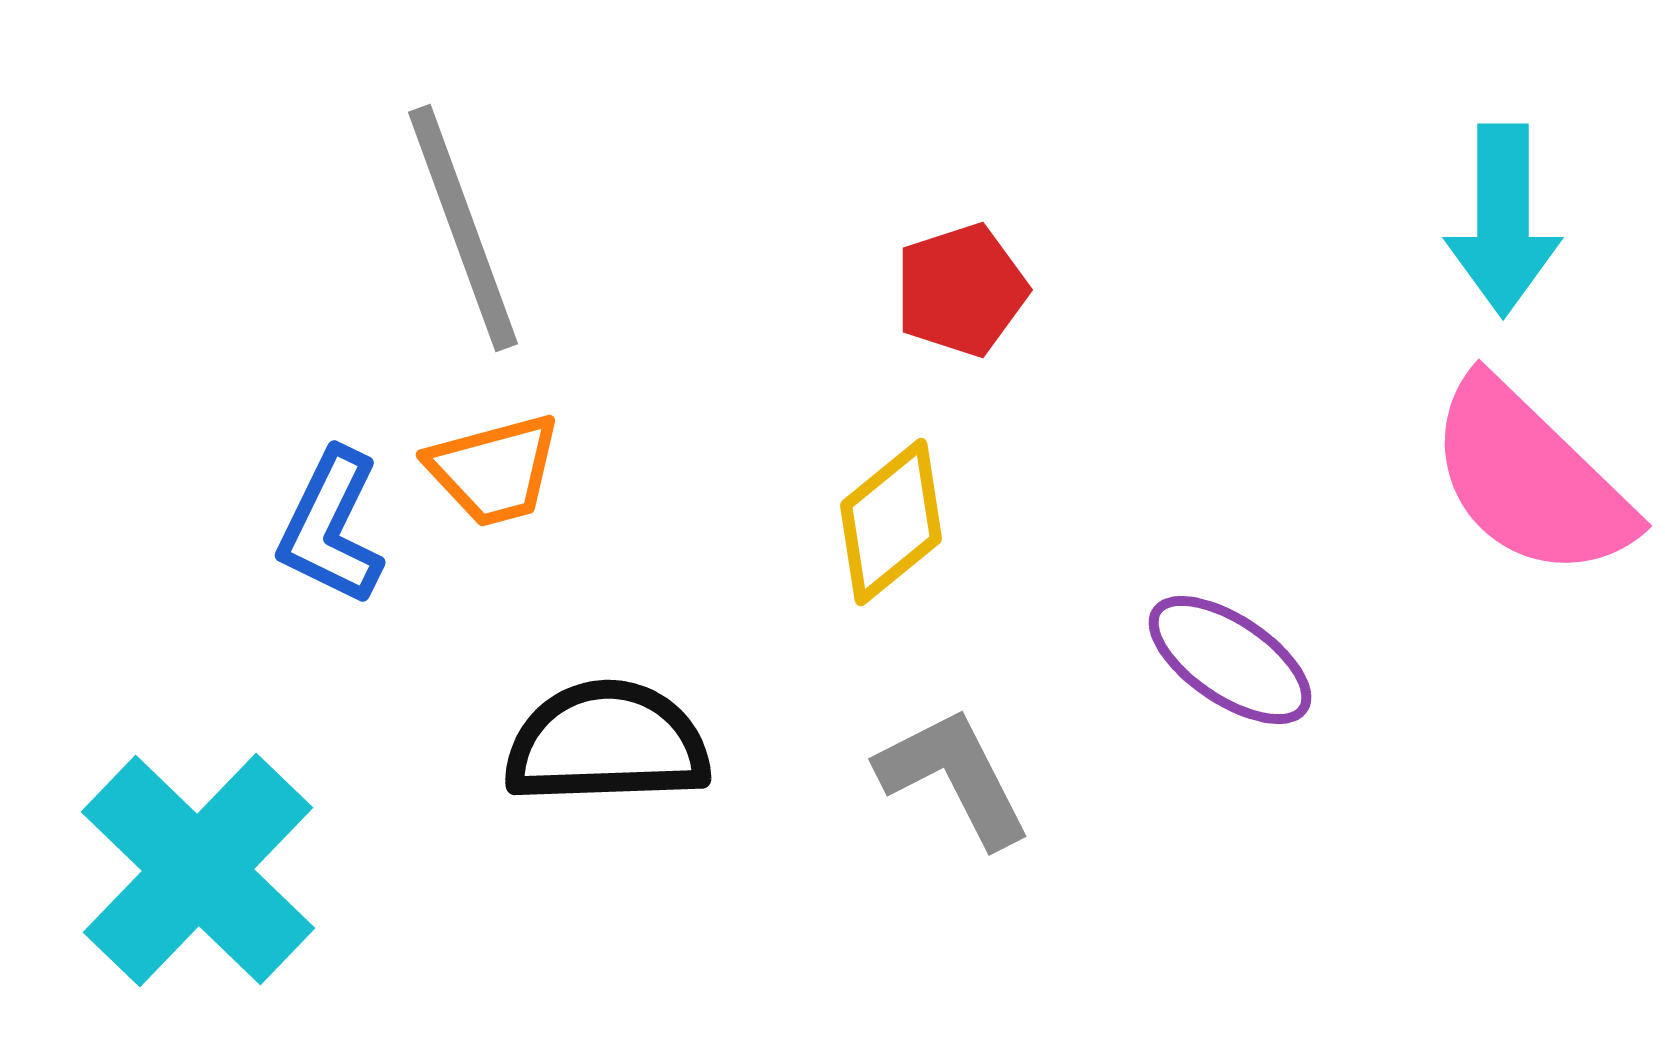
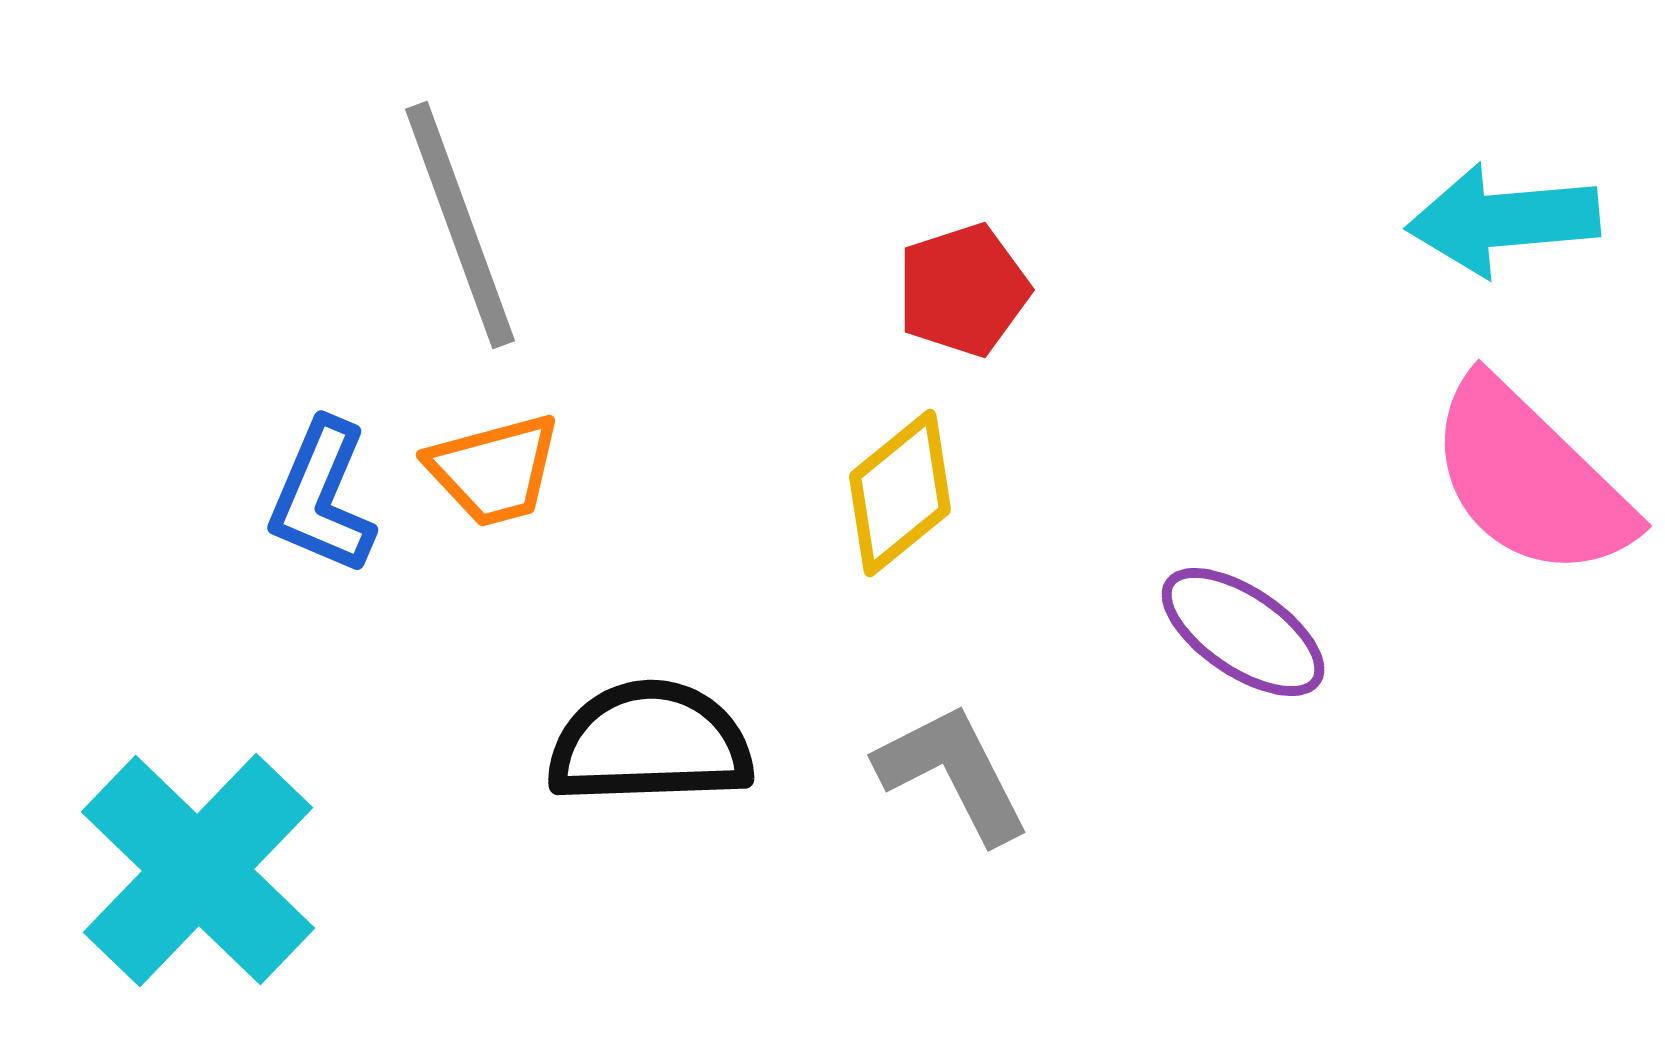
cyan arrow: rotated 85 degrees clockwise
gray line: moved 3 px left, 3 px up
red pentagon: moved 2 px right
yellow diamond: moved 9 px right, 29 px up
blue L-shape: moved 9 px left, 30 px up; rotated 3 degrees counterclockwise
purple ellipse: moved 13 px right, 28 px up
black semicircle: moved 43 px right
gray L-shape: moved 1 px left, 4 px up
